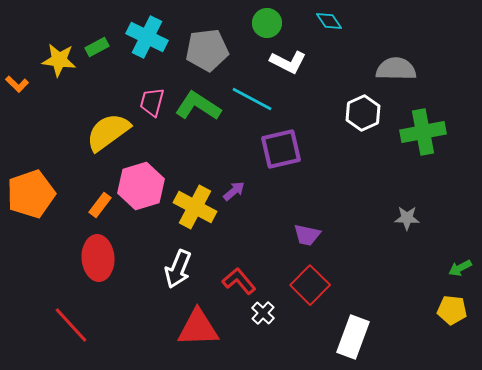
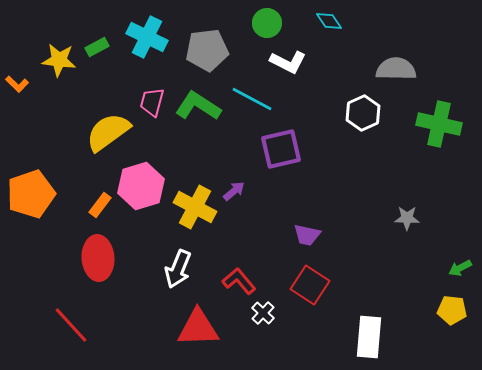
green cross: moved 16 px right, 8 px up; rotated 24 degrees clockwise
red square: rotated 12 degrees counterclockwise
white rectangle: moved 16 px right; rotated 15 degrees counterclockwise
